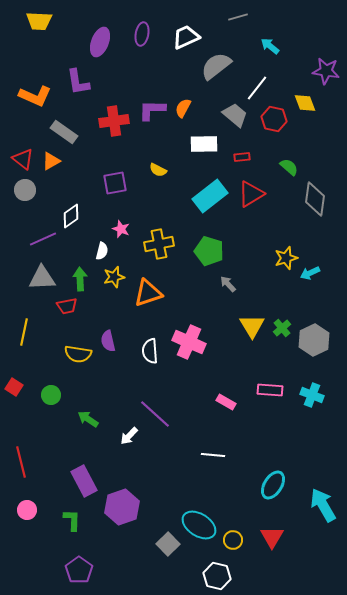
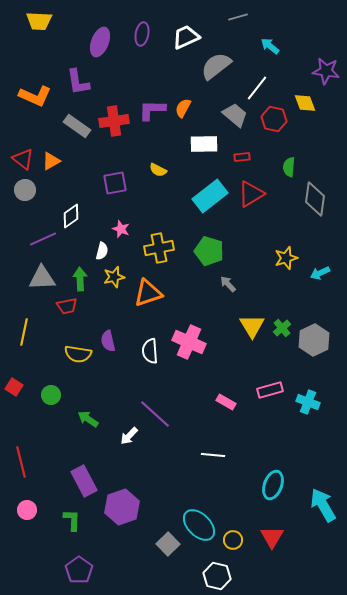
gray rectangle at (64, 132): moved 13 px right, 6 px up
green semicircle at (289, 167): rotated 126 degrees counterclockwise
yellow cross at (159, 244): moved 4 px down
cyan arrow at (310, 273): moved 10 px right
pink rectangle at (270, 390): rotated 20 degrees counterclockwise
cyan cross at (312, 395): moved 4 px left, 7 px down
cyan ellipse at (273, 485): rotated 12 degrees counterclockwise
cyan ellipse at (199, 525): rotated 12 degrees clockwise
